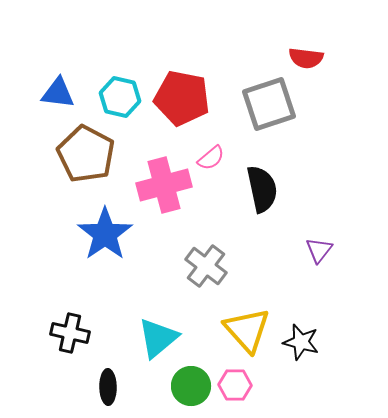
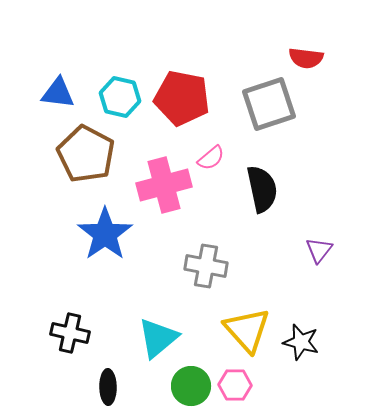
gray cross: rotated 27 degrees counterclockwise
